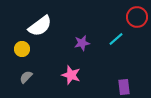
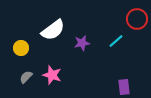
red circle: moved 2 px down
white semicircle: moved 13 px right, 4 px down
cyan line: moved 2 px down
yellow circle: moved 1 px left, 1 px up
pink star: moved 19 px left
